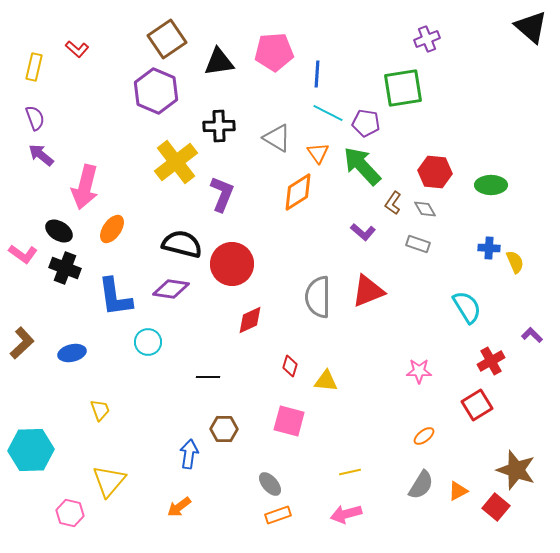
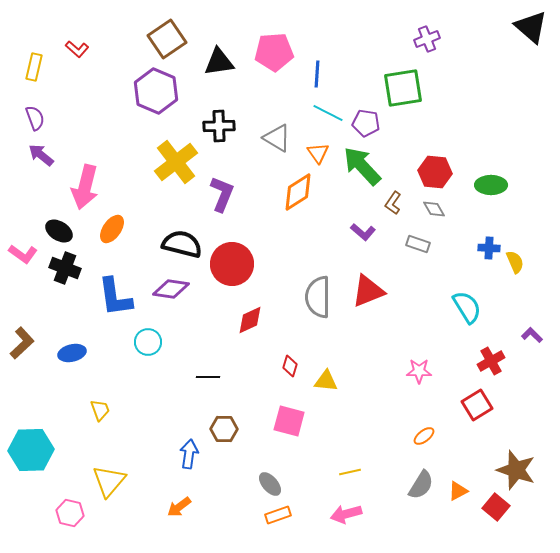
gray diamond at (425, 209): moved 9 px right
